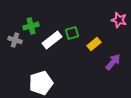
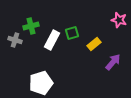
white rectangle: rotated 24 degrees counterclockwise
